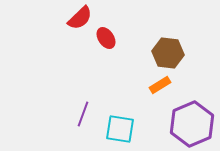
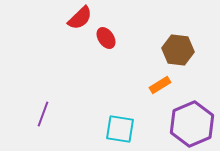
brown hexagon: moved 10 px right, 3 px up
purple line: moved 40 px left
